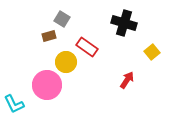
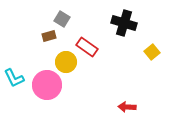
red arrow: moved 27 px down; rotated 120 degrees counterclockwise
cyan L-shape: moved 26 px up
